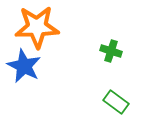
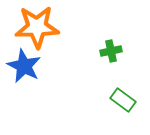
green cross: rotated 30 degrees counterclockwise
green rectangle: moved 7 px right, 2 px up
